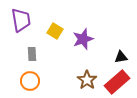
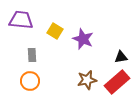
purple trapezoid: rotated 75 degrees counterclockwise
purple star: rotated 30 degrees counterclockwise
gray rectangle: moved 1 px down
brown star: rotated 24 degrees clockwise
